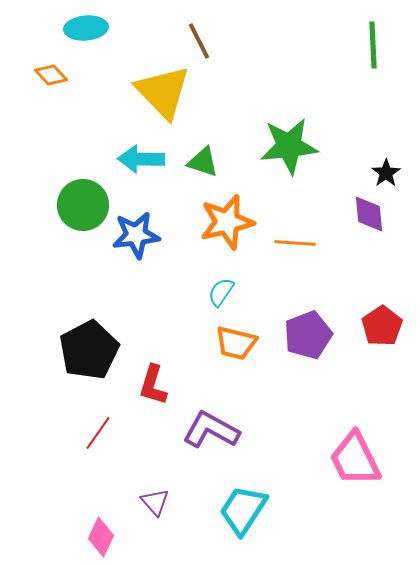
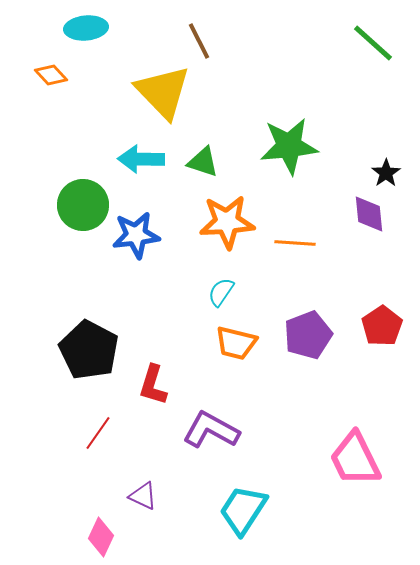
green line: moved 2 px up; rotated 45 degrees counterclockwise
orange star: rotated 10 degrees clockwise
black pentagon: rotated 16 degrees counterclockwise
purple triangle: moved 12 px left, 6 px up; rotated 24 degrees counterclockwise
